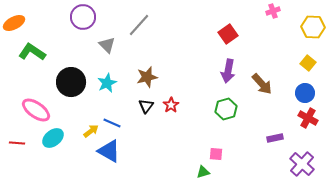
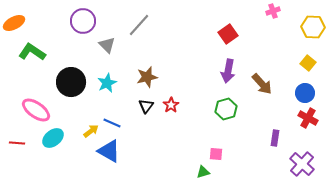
purple circle: moved 4 px down
purple rectangle: rotated 70 degrees counterclockwise
